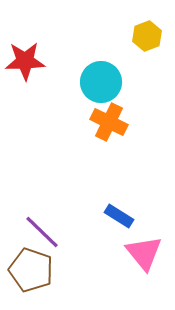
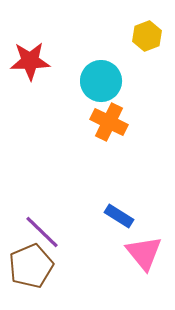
red star: moved 5 px right
cyan circle: moved 1 px up
brown pentagon: moved 4 px up; rotated 30 degrees clockwise
